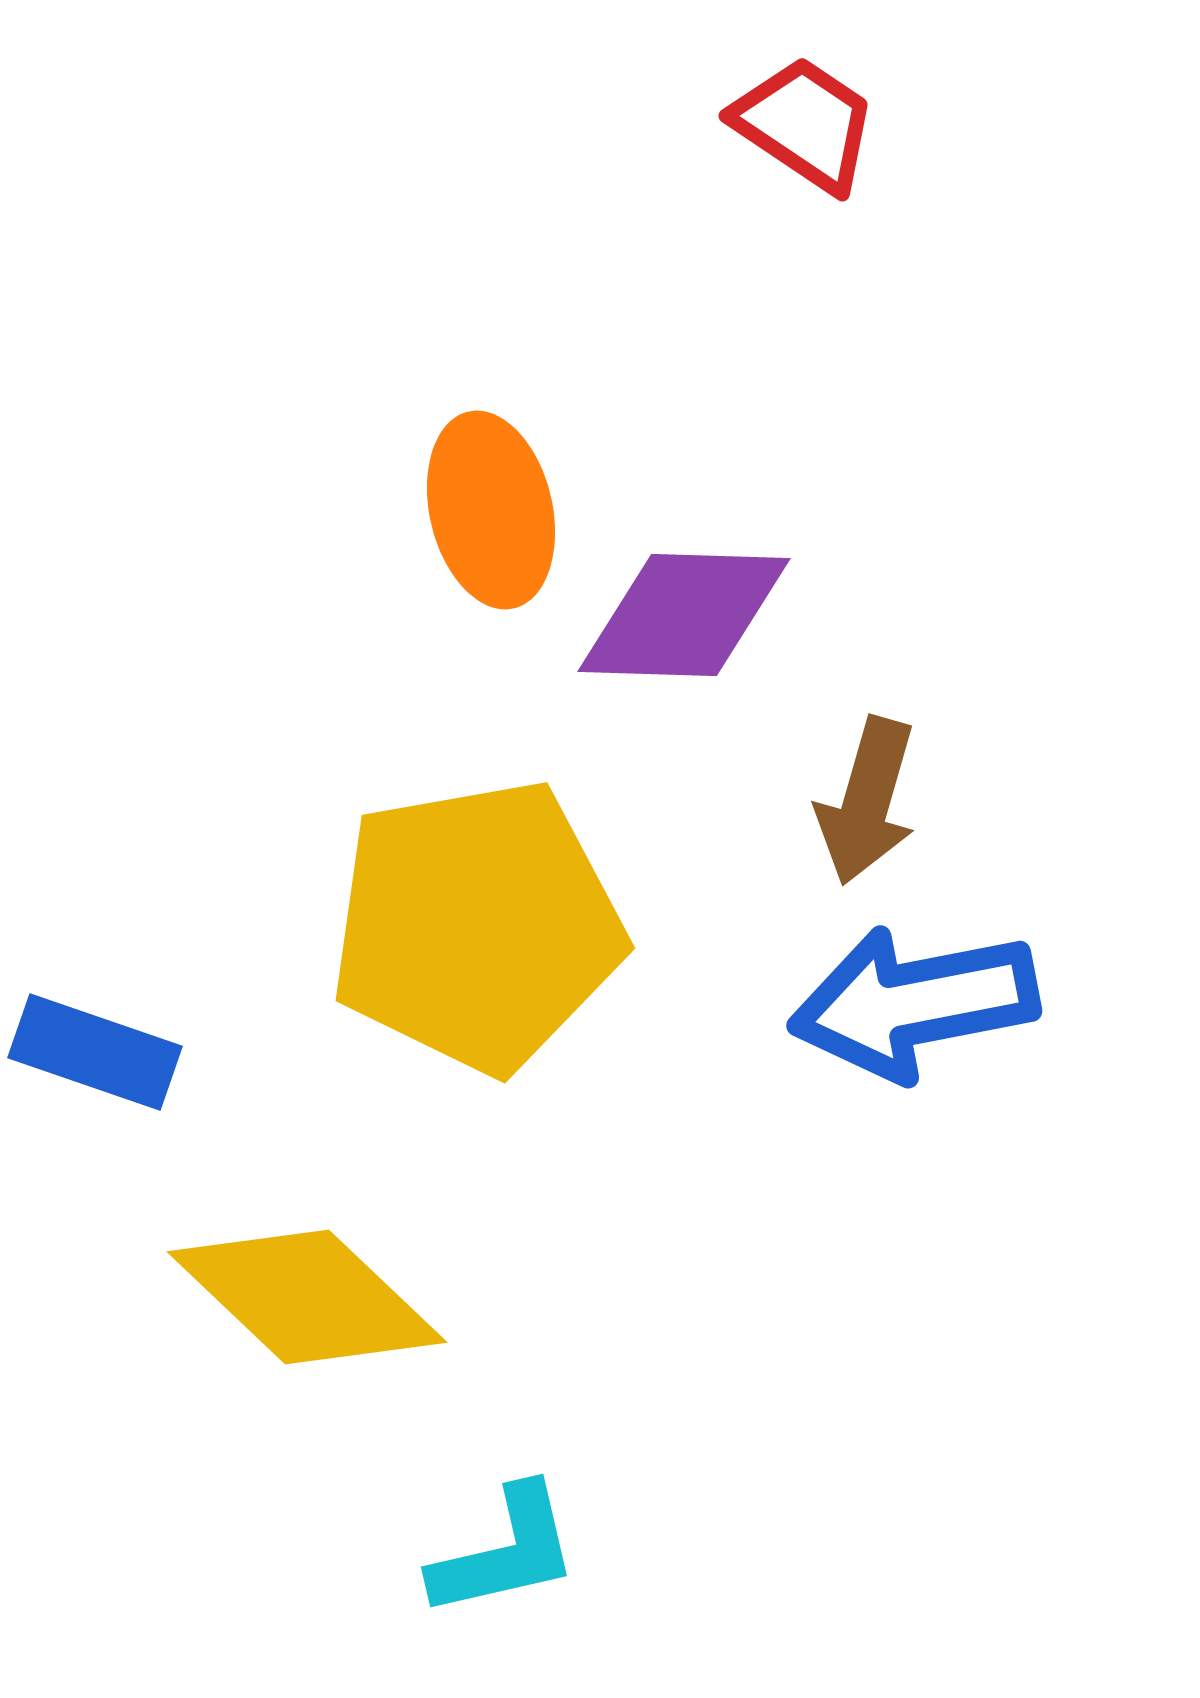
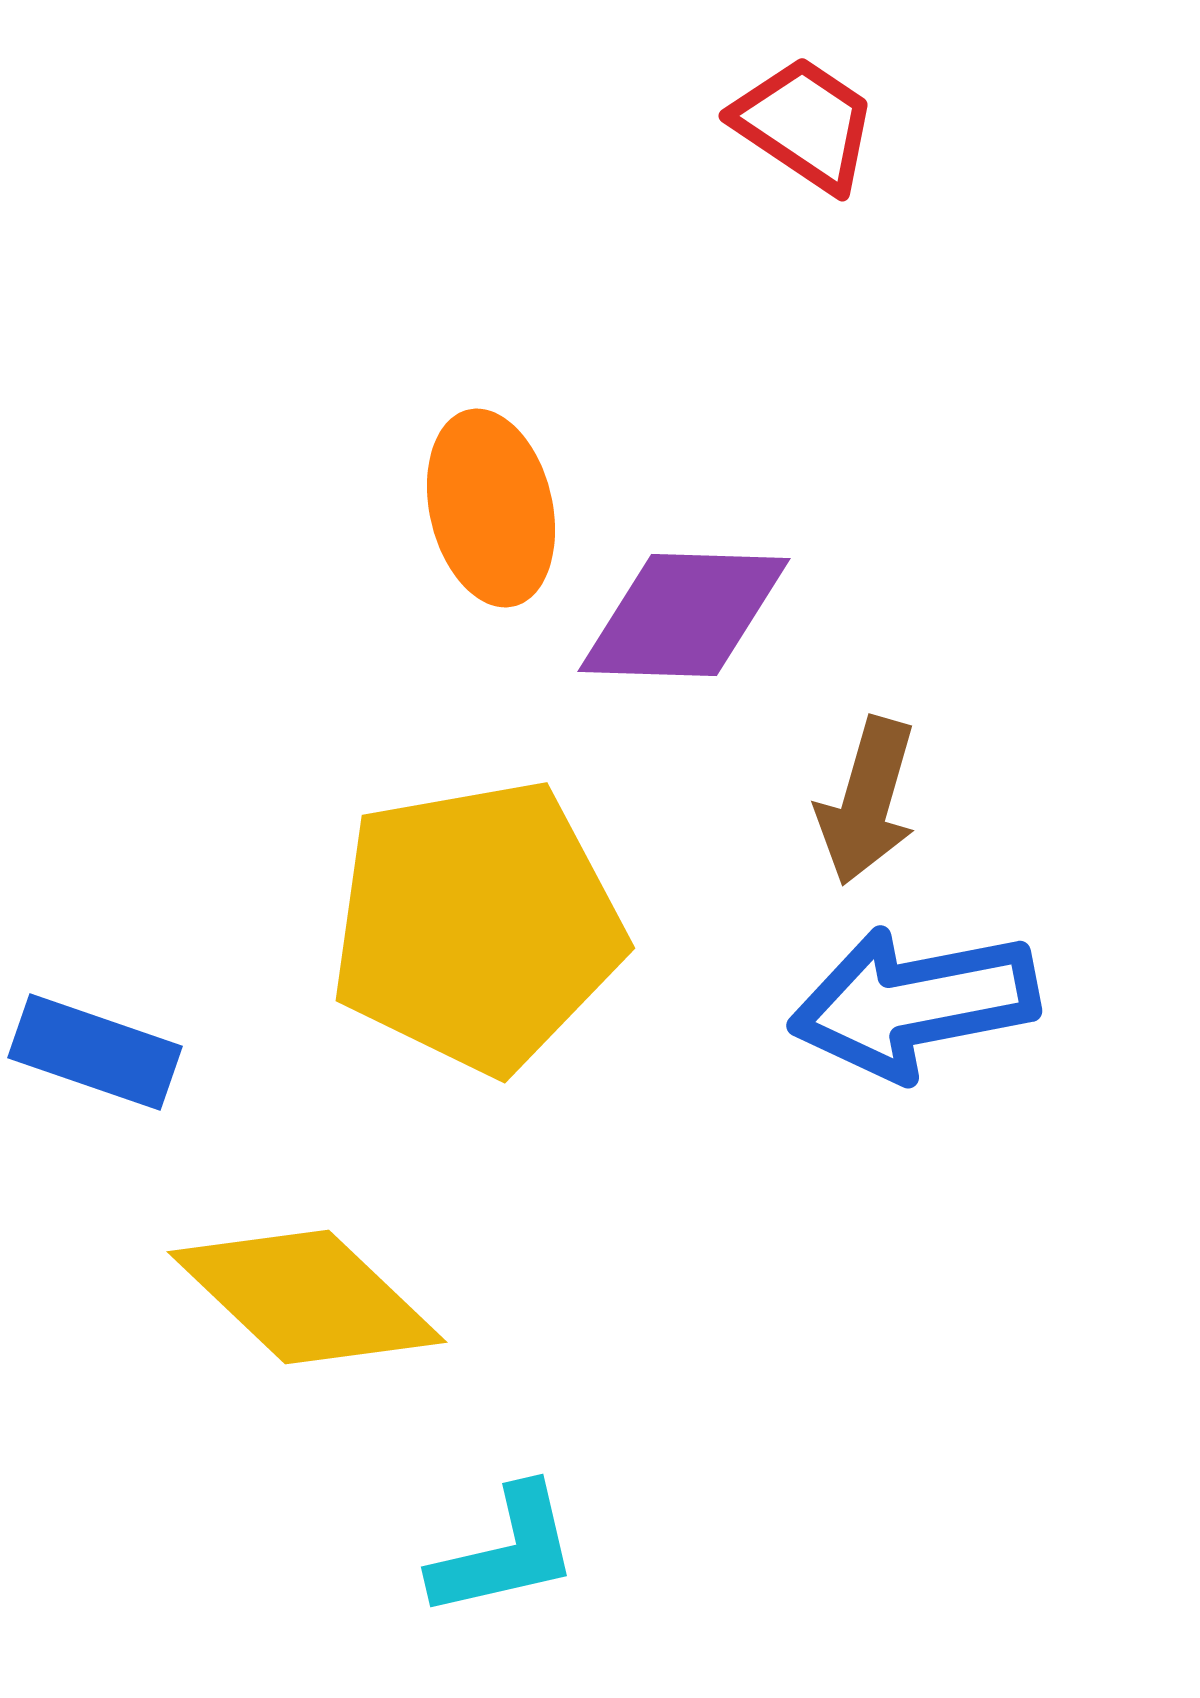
orange ellipse: moved 2 px up
